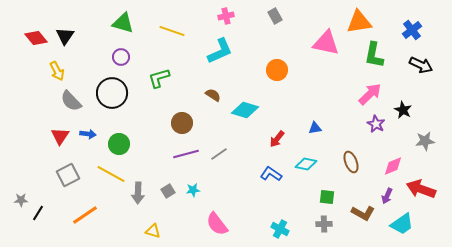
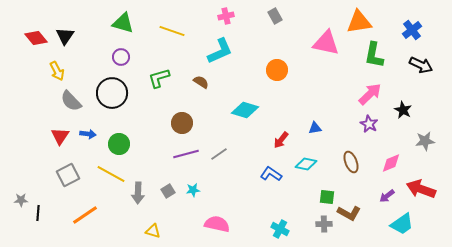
brown semicircle at (213, 95): moved 12 px left, 13 px up
purple star at (376, 124): moved 7 px left
red arrow at (277, 139): moved 4 px right, 1 px down
pink diamond at (393, 166): moved 2 px left, 3 px up
purple arrow at (387, 196): rotated 28 degrees clockwise
black line at (38, 213): rotated 28 degrees counterclockwise
brown L-shape at (363, 213): moved 14 px left
pink semicircle at (217, 224): rotated 140 degrees clockwise
